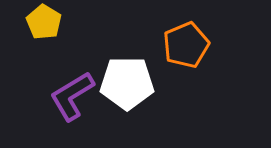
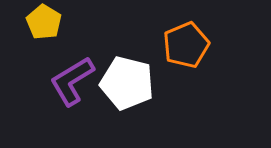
white pentagon: rotated 14 degrees clockwise
purple L-shape: moved 15 px up
